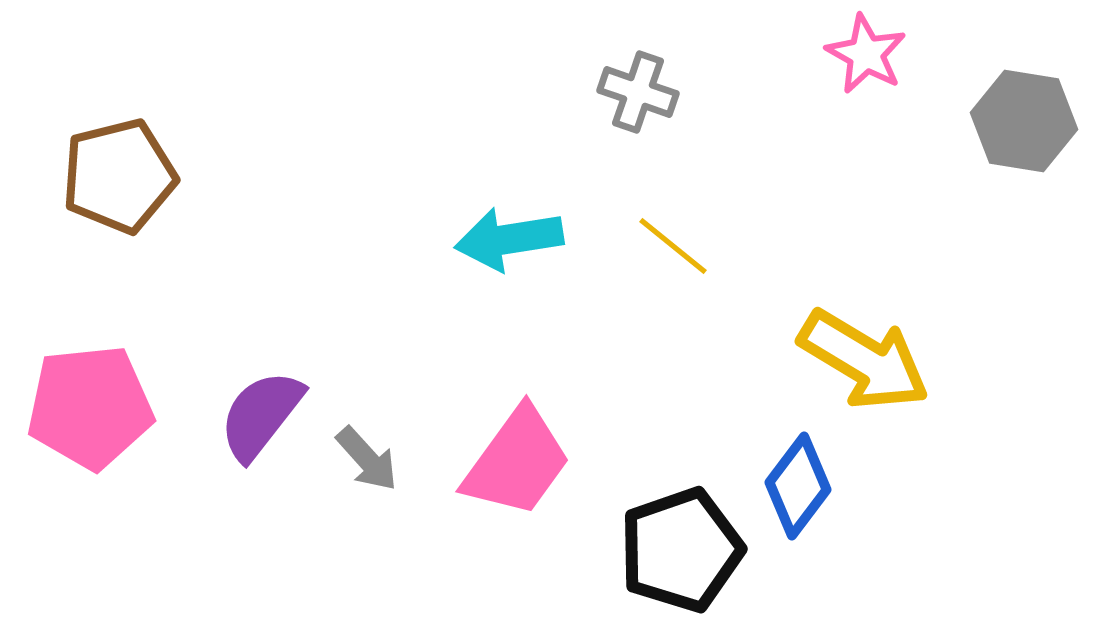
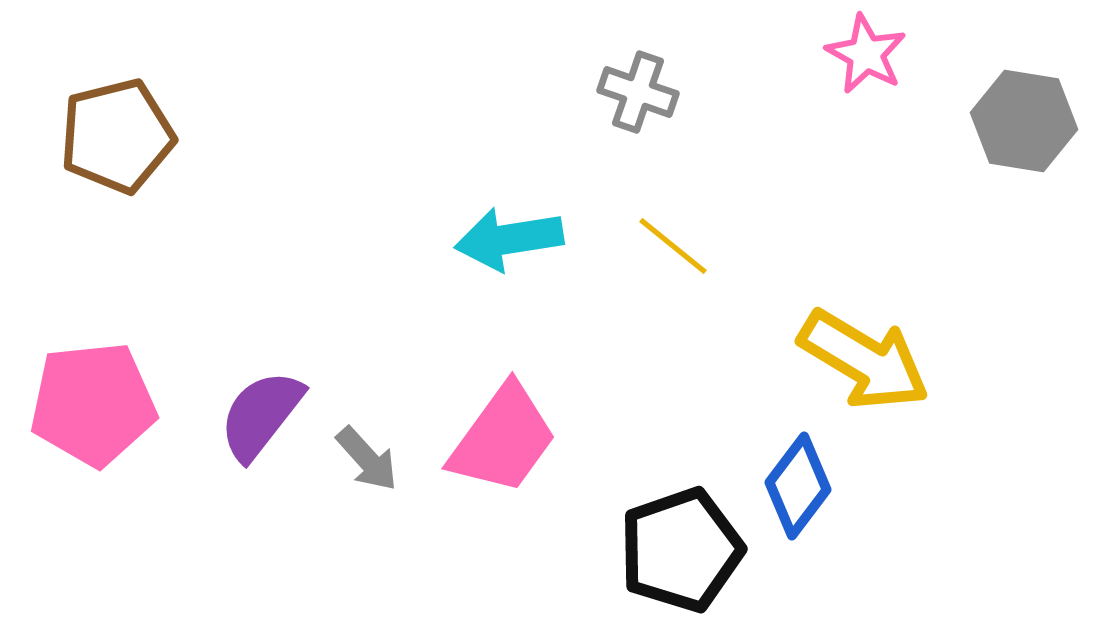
brown pentagon: moved 2 px left, 40 px up
pink pentagon: moved 3 px right, 3 px up
pink trapezoid: moved 14 px left, 23 px up
